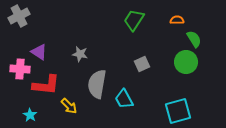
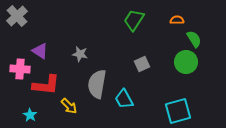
gray cross: moved 2 px left; rotated 15 degrees counterclockwise
purple triangle: moved 1 px right, 1 px up
